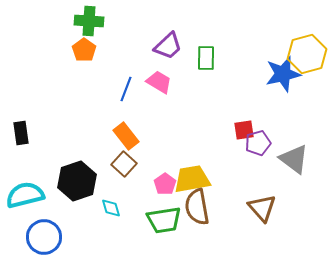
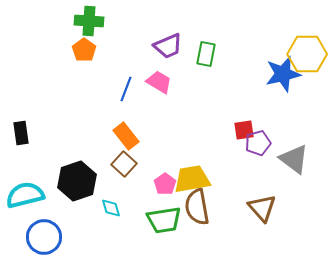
purple trapezoid: rotated 20 degrees clockwise
yellow hexagon: rotated 15 degrees clockwise
green rectangle: moved 4 px up; rotated 10 degrees clockwise
